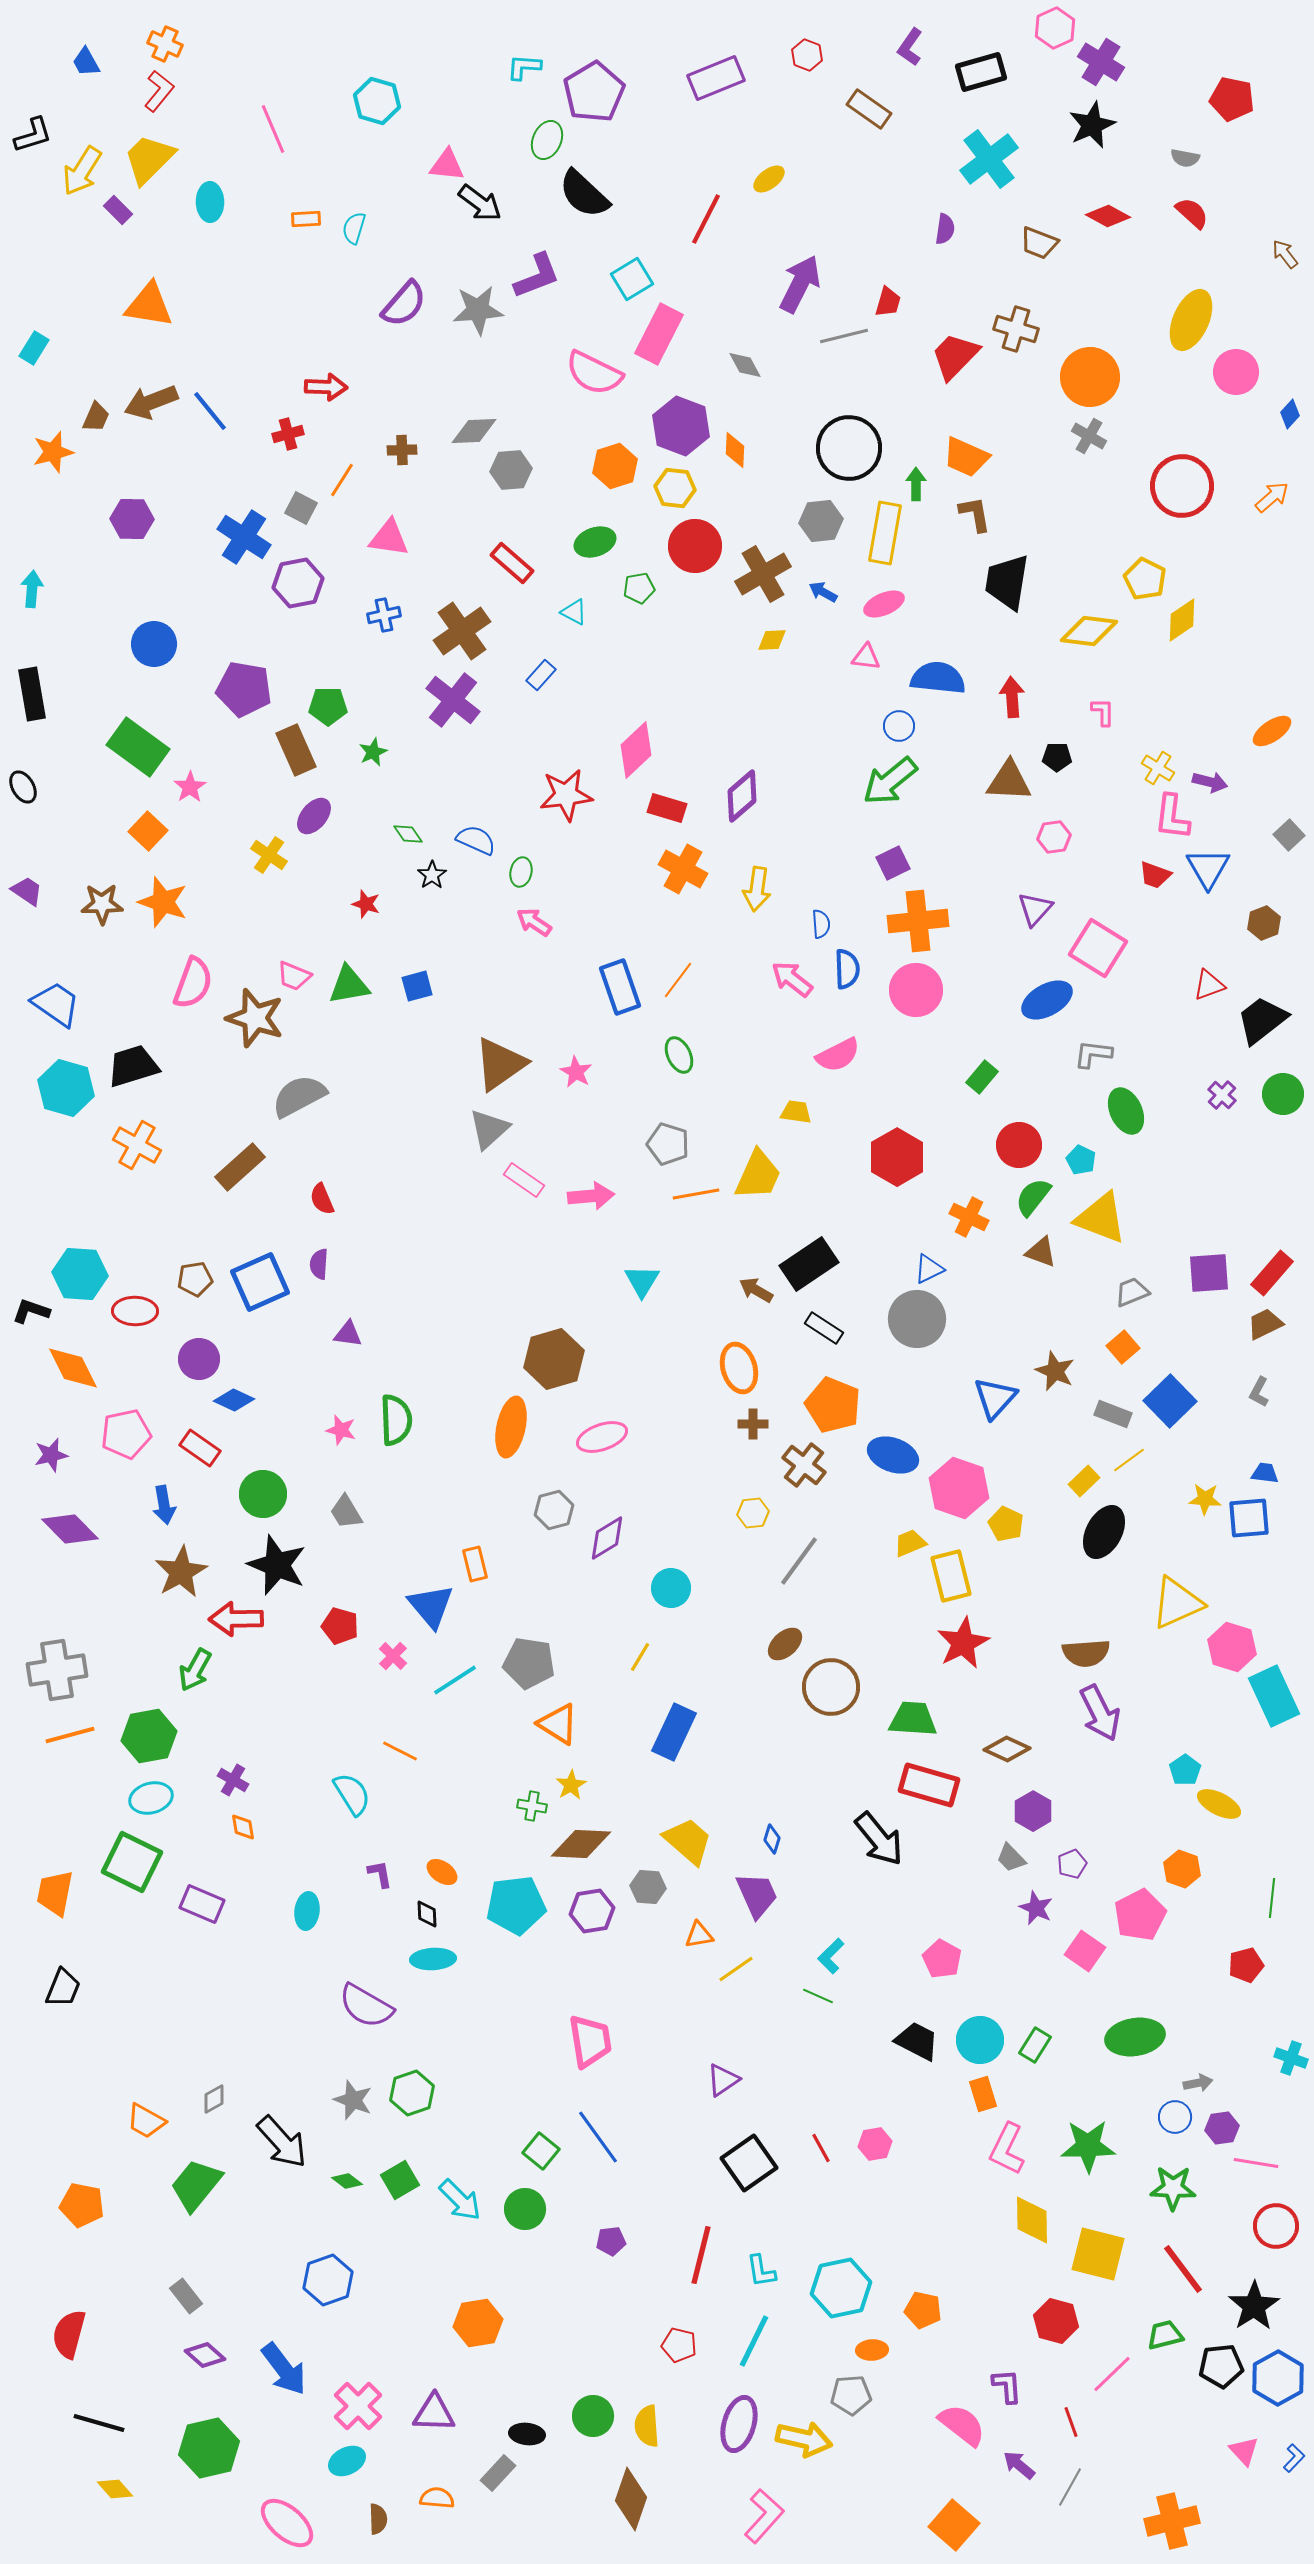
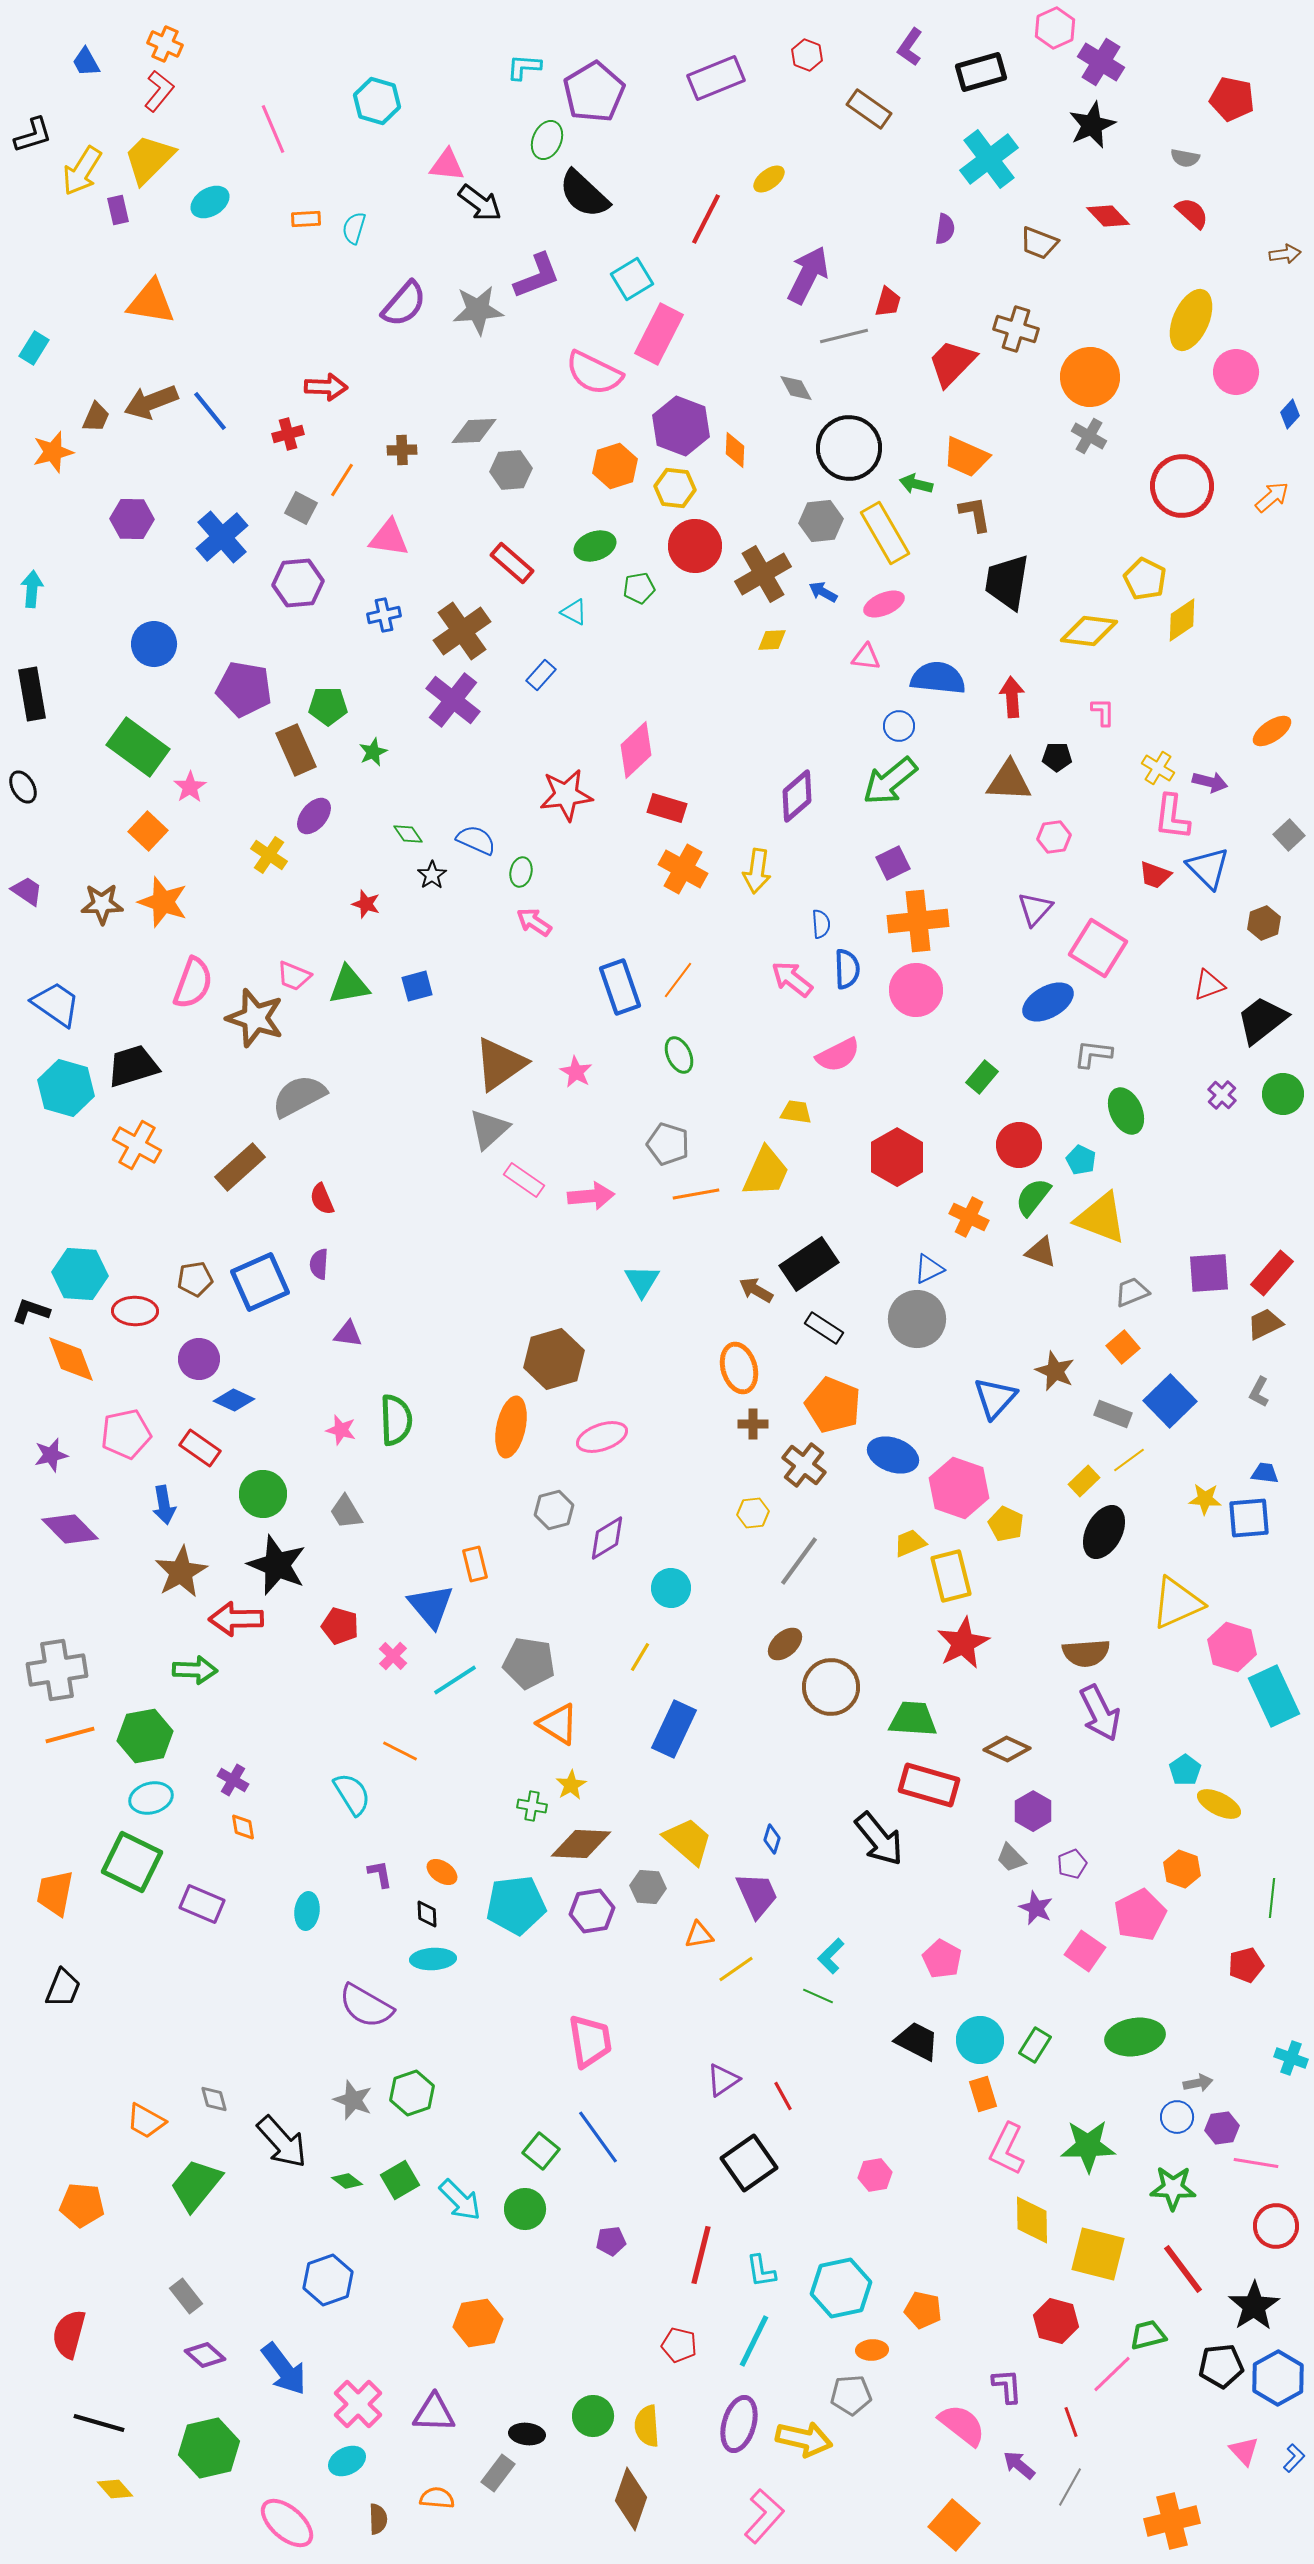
cyan ellipse at (210, 202): rotated 60 degrees clockwise
purple rectangle at (118, 210): rotated 32 degrees clockwise
red diamond at (1108, 216): rotated 18 degrees clockwise
brown arrow at (1285, 254): rotated 120 degrees clockwise
purple arrow at (800, 284): moved 8 px right, 9 px up
orange triangle at (149, 305): moved 2 px right, 3 px up
red trapezoid at (955, 356): moved 3 px left, 7 px down
gray diamond at (745, 365): moved 51 px right, 23 px down
green arrow at (916, 484): rotated 76 degrees counterclockwise
yellow rectangle at (885, 533): rotated 40 degrees counterclockwise
blue cross at (244, 537): moved 22 px left; rotated 16 degrees clockwise
green ellipse at (595, 542): moved 4 px down
purple hexagon at (298, 583): rotated 6 degrees clockwise
purple diamond at (742, 796): moved 55 px right
blue triangle at (1208, 868): rotated 15 degrees counterclockwise
yellow arrow at (757, 889): moved 18 px up
blue ellipse at (1047, 1000): moved 1 px right, 2 px down
yellow trapezoid at (758, 1175): moved 8 px right, 3 px up
orange diamond at (73, 1368): moved 2 px left, 9 px up; rotated 6 degrees clockwise
green arrow at (195, 1670): rotated 117 degrees counterclockwise
blue rectangle at (674, 1732): moved 3 px up
green hexagon at (149, 1736): moved 4 px left
gray diamond at (214, 2099): rotated 76 degrees counterclockwise
blue circle at (1175, 2117): moved 2 px right
pink hexagon at (875, 2144): moved 31 px down
red line at (821, 2148): moved 38 px left, 52 px up
orange pentagon at (82, 2205): rotated 6 degrees counterclockwise
green trapezoid at (1165, 2335): moved 17 px left
pink cross at (358, 2406): moved 2 px up
gray rectangle at (498, 2473): rotated 6 degrees counterclockwise
